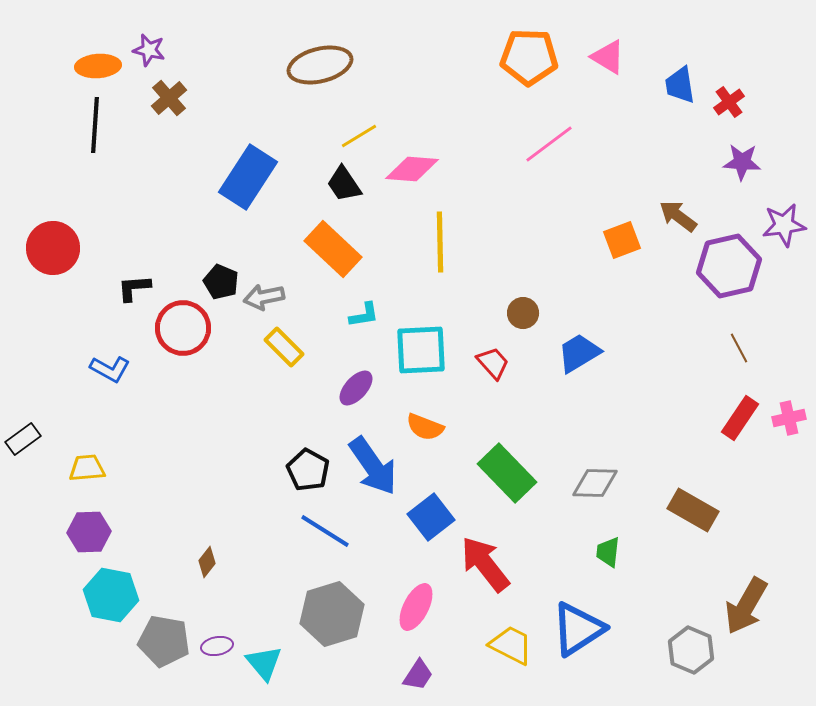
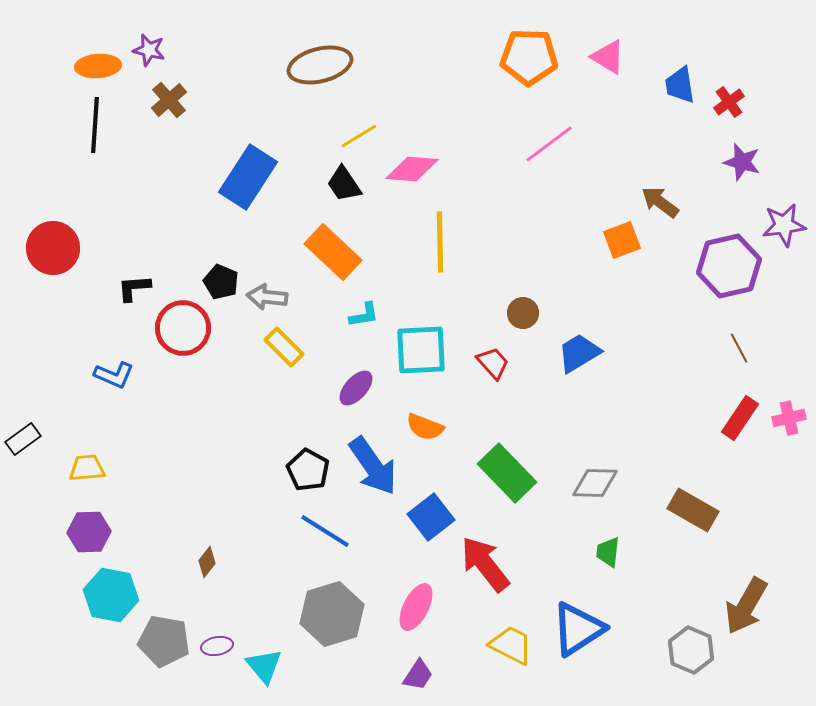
brown cross at (169, 98): moved 2 px down
purple star at (742, 162): rotated 12 degrees clockwise
brown arrow at (678, 216): moved 18 px left, 14 px up
orange rectangle at (333, 249): moved 3 px down
gray arrow at (264, 297): moved 3 px right; rotated 18 degrees clockwise
blue L-shape at (110, 369): moved 4 px right, 6 px down; rotated 6 degrees counterclockwise
cyan triangle at (264, 663): moved 3 px down
